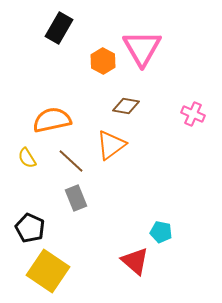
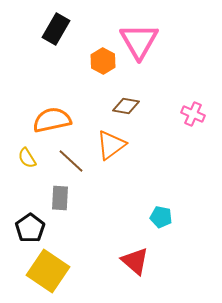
black rectangle: moved 3 px left, 1 px down
pink triangle: moved 3 px left, 7 px up
gray rectangle: moved 16 px left; rotated 25 degrees clockwise
black pentagon: rotated 12 degrees clockwise
cyan pentagon: moved 15 px up
